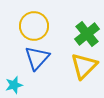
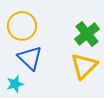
yellow circle: moved 12 px left
blue triangle: moved 7 px left; rotated 28 degrees counterclockwise
cyan star: moved 1 px right, 1 px up
